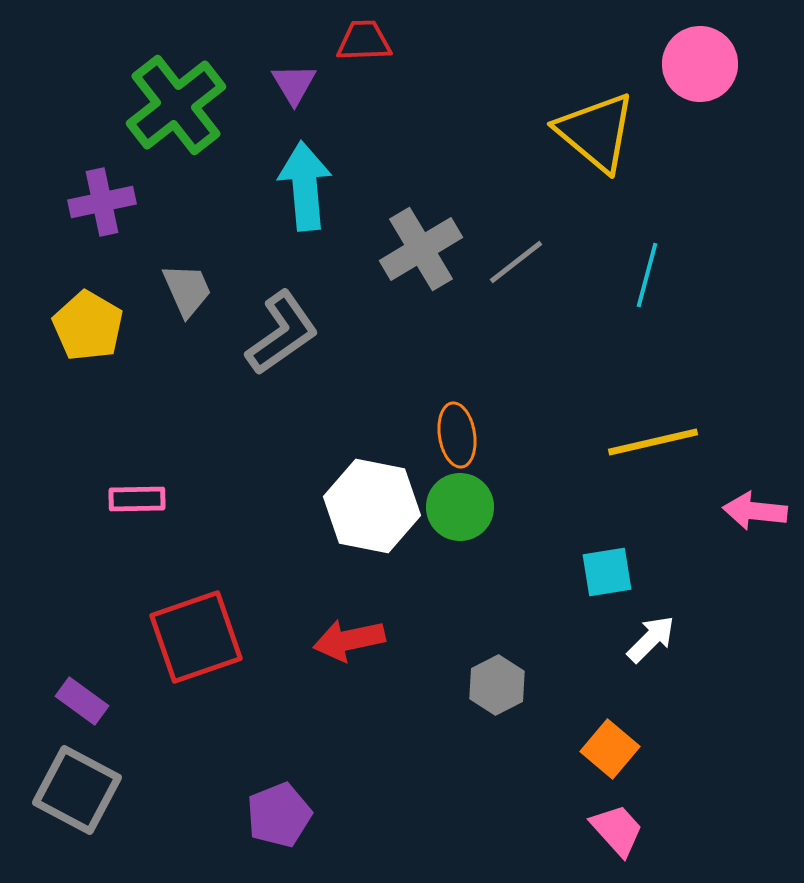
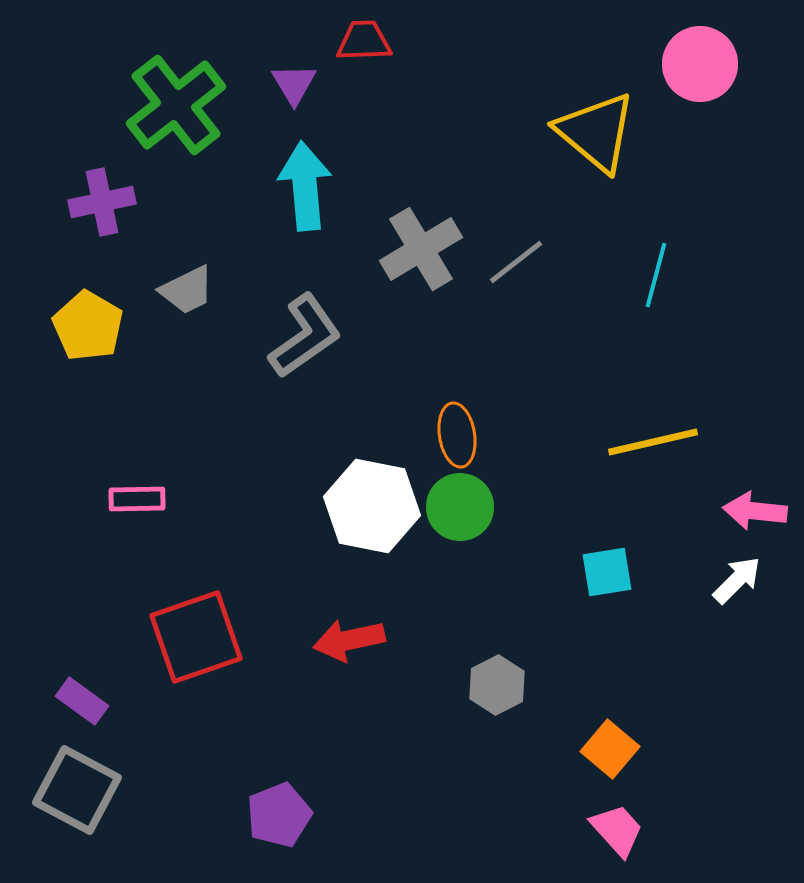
cyan line: moved 9 px right
gray trapezoid: rotated 88 degrees clockwise
gray L-shape: moved 23 px right, 3 px down
white arrow: moved 86 px right, 59 px up
